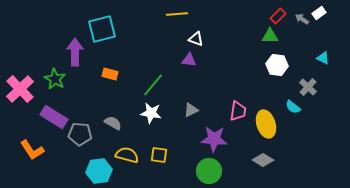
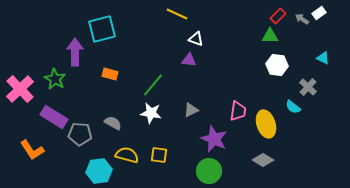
yellow line: rotated 30 degrees clockwise
purple star: rotated 20 degrees clockwise
